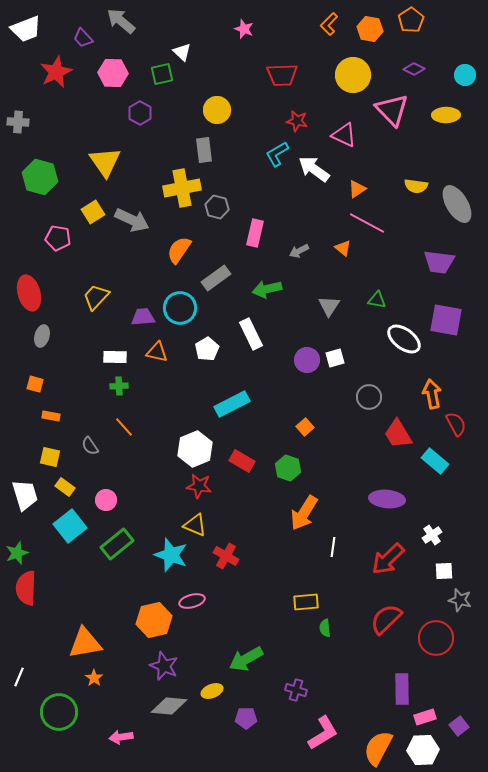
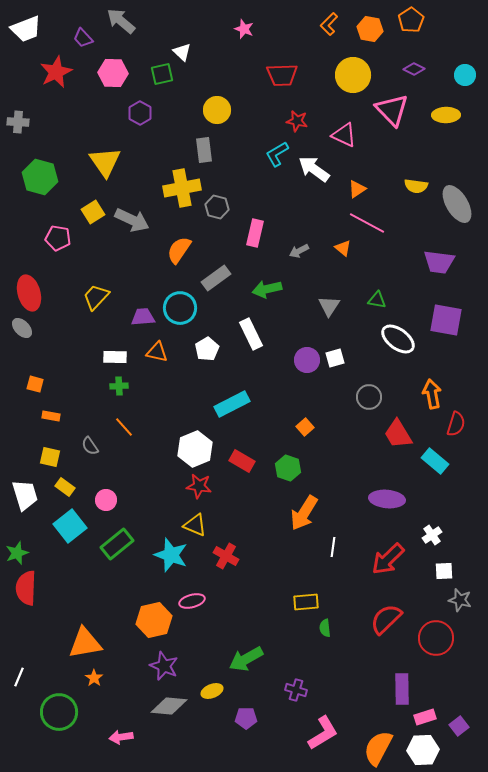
gray ellipse at (42, 336): moved 20 px left, 8 px up; rotated 60 degrees counterclockwise
white ellipse at (404, 339): moved 6 px left
red semicircle at (456, 424): rotated 45 degrees clockwise
